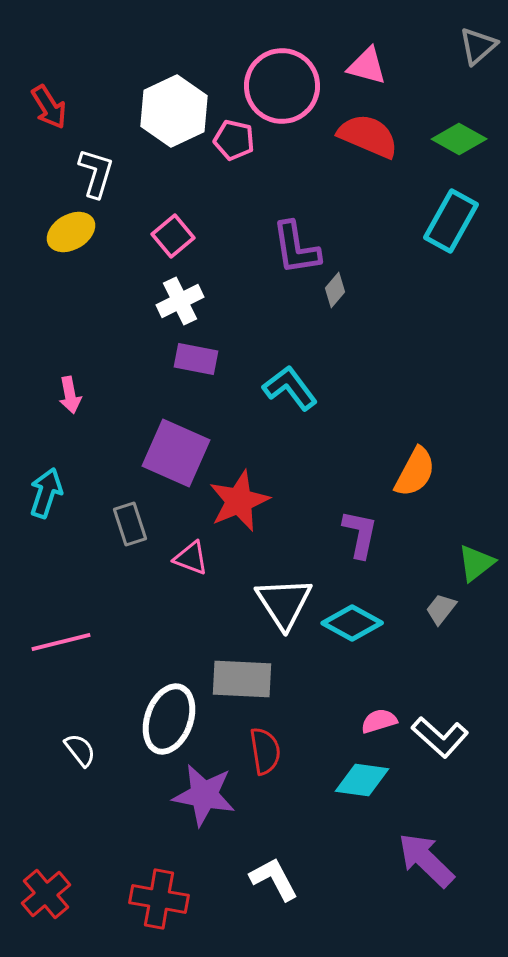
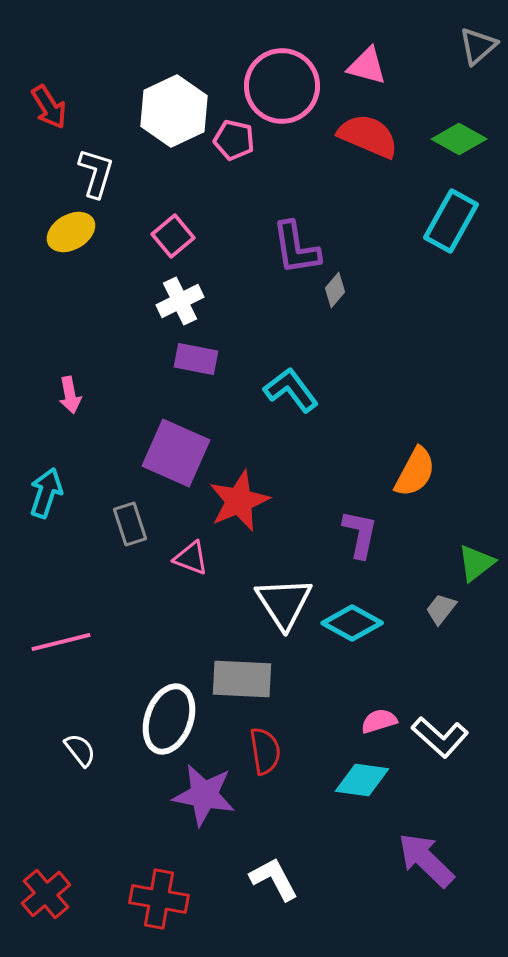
cyan L-shape at (290, 388): moved 1 px right, 2 px down
